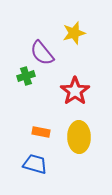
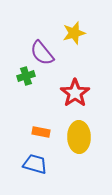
red star: moved 2 px down
